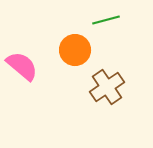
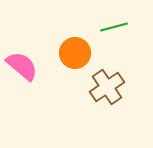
green line: moved 8 px right, 7 px down
orange circle: moved 3 px down
